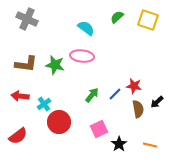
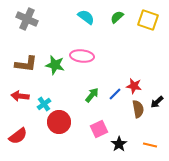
cyan semicircle: moved 11 px up
